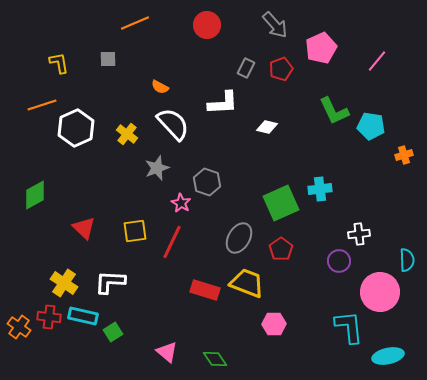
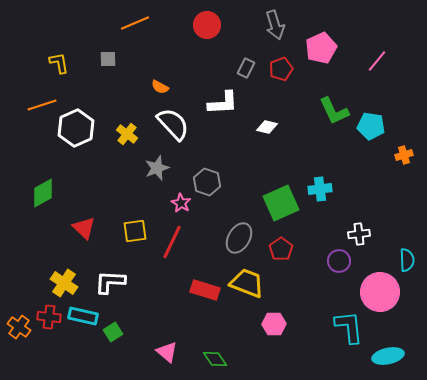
gray arrow at (275, 25): rotated 24 degrees clockwise
green diamond at (35, 195): moved 8 px right, 2 px up
